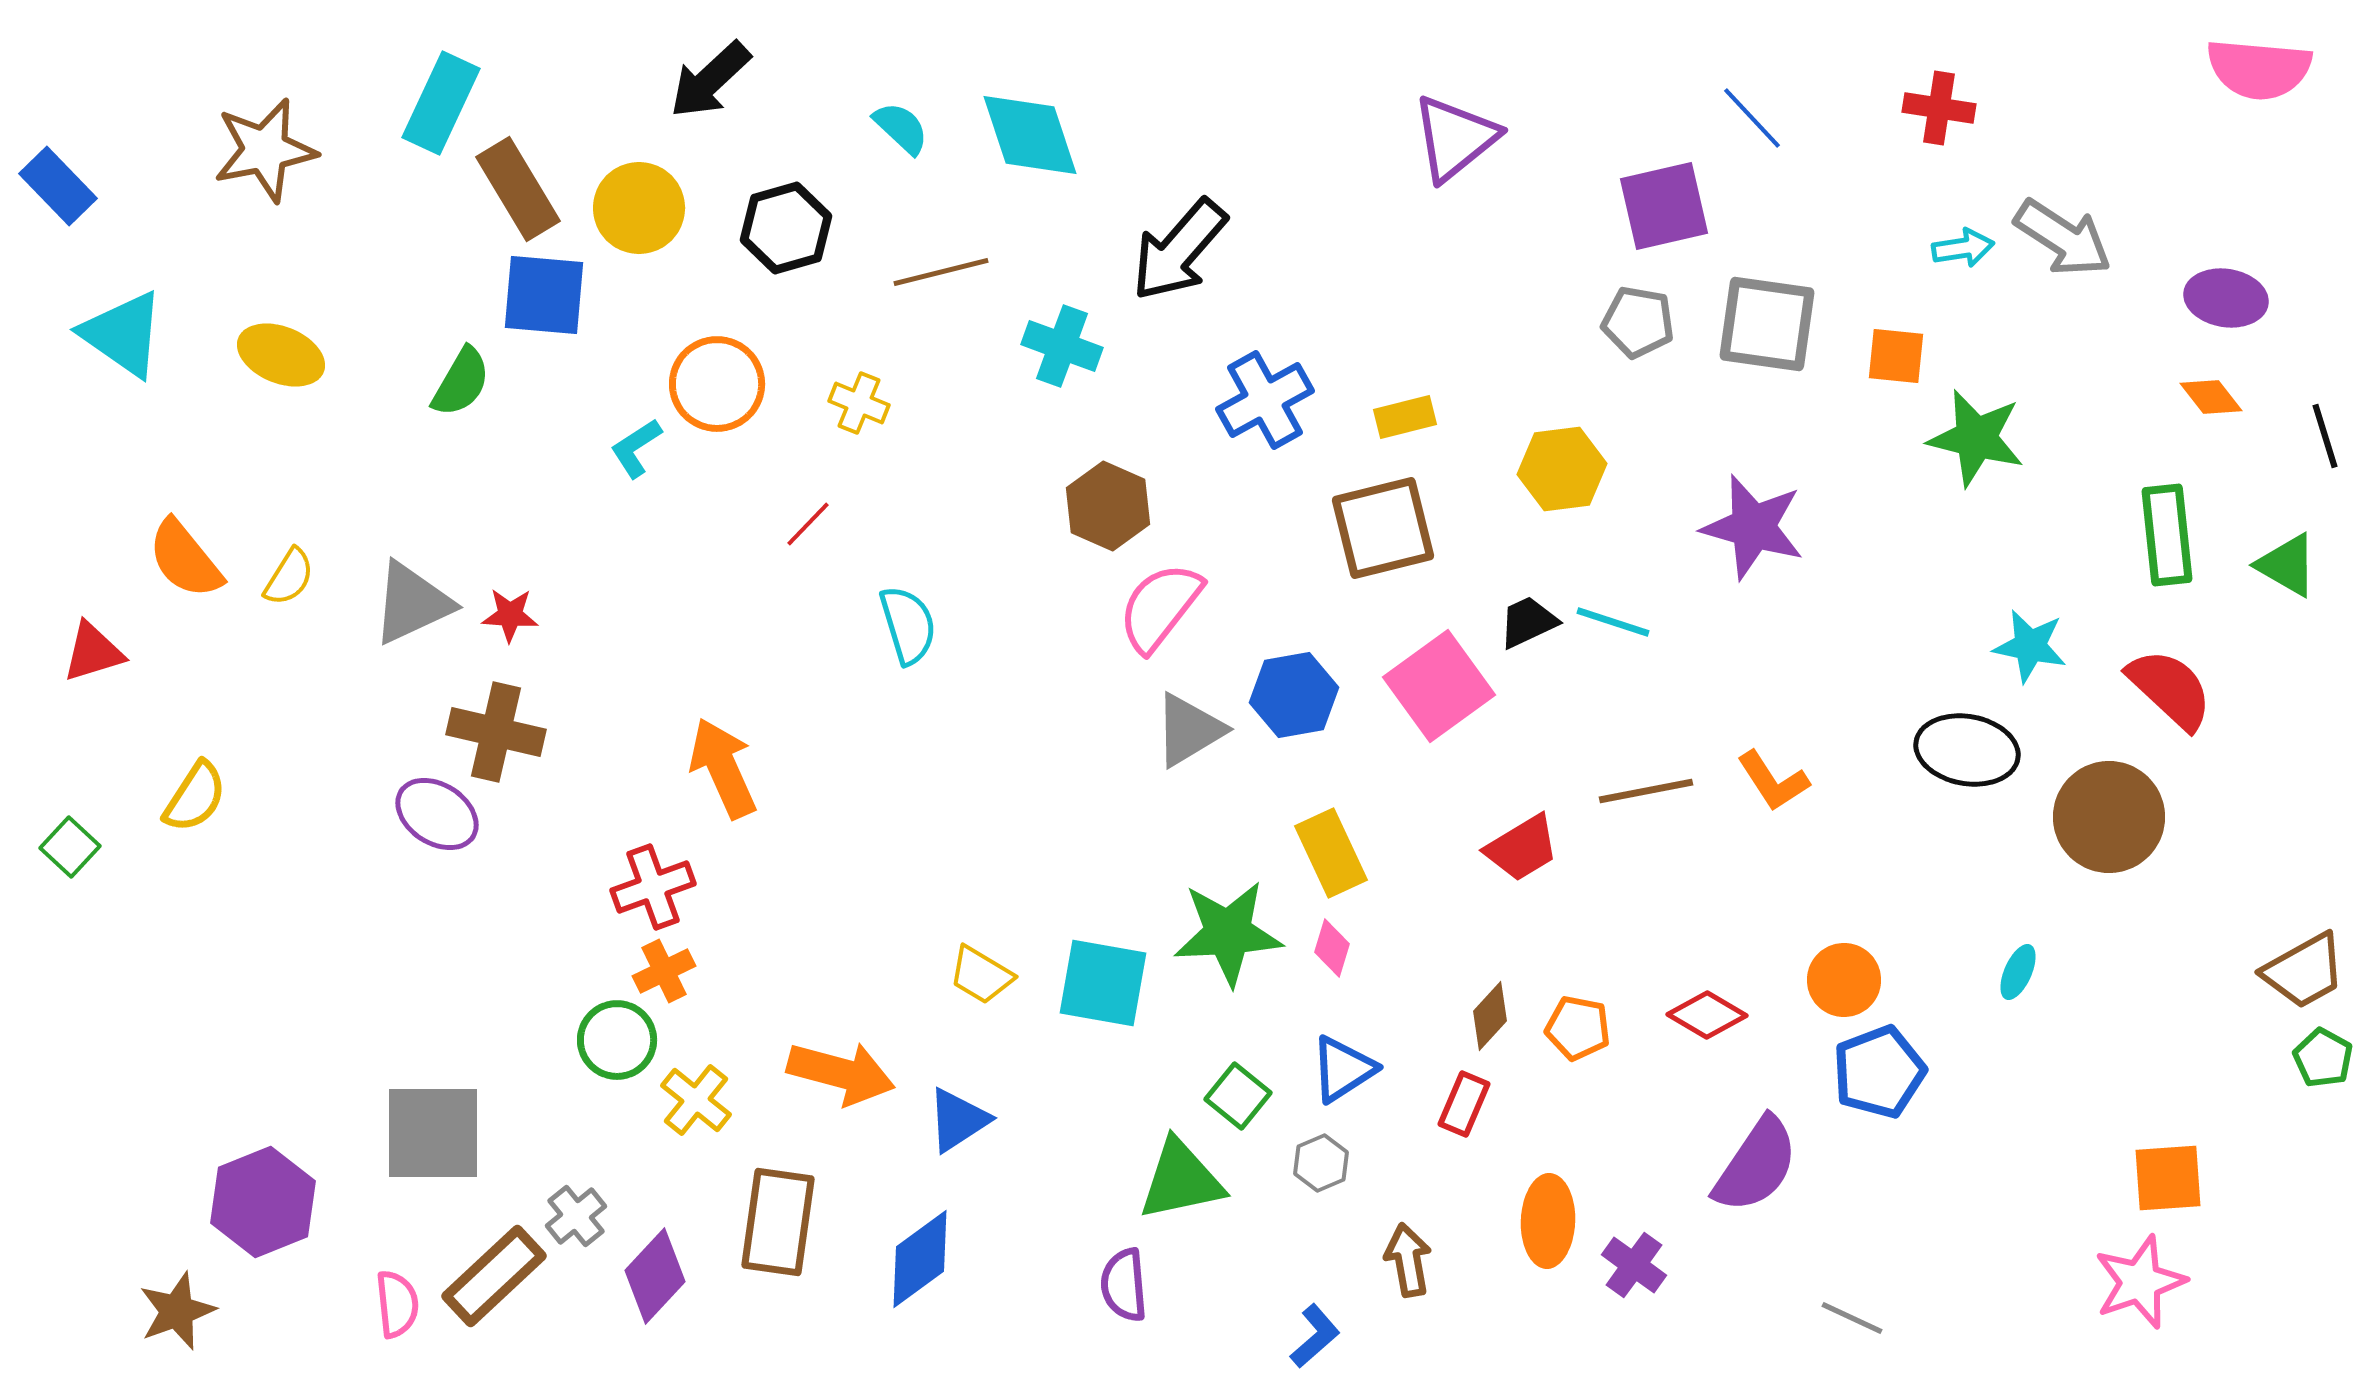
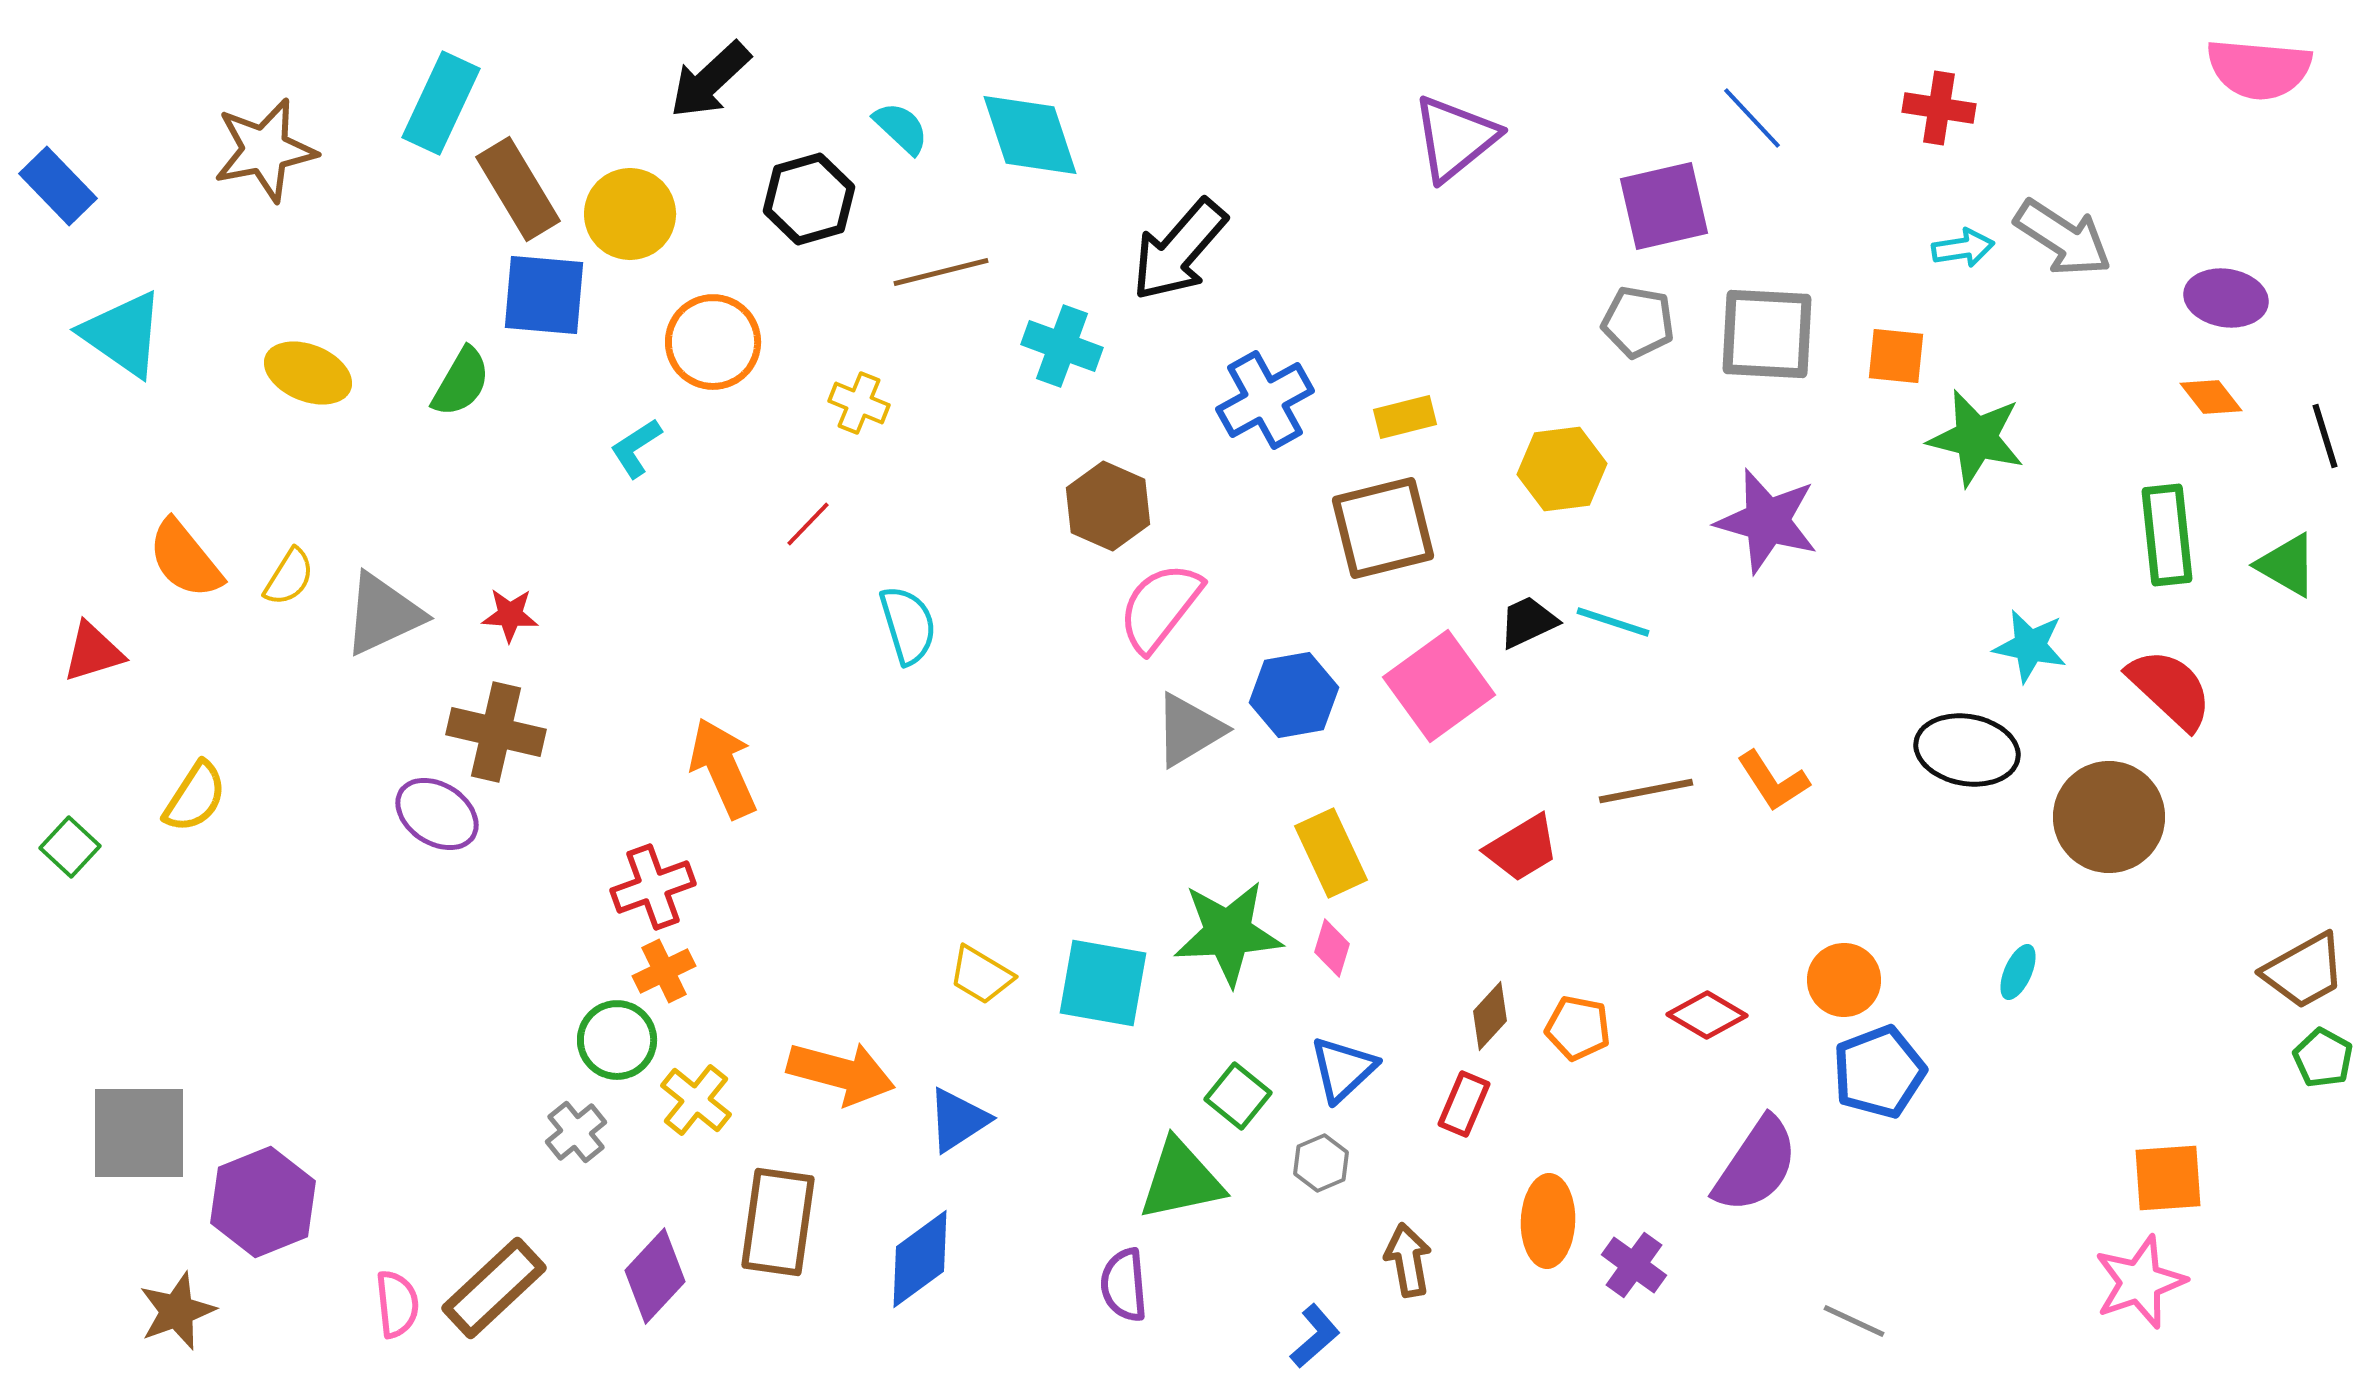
yellow circle at (639, 208): moved 9 px left, 6 px down
black hexagon at (786, 228): moved 23 px right, 29 px up
gray square at (1767, 324): moved 10 px down; rotated 5 degrees counterclockwise
yellow ellipse at (281, 355): moved 27 px right, 18 px down
orange circle at (717, 384): moved 4 px left, 42 px up
purple star at (1753, 527): moved 14 px right, 6 px up
gray triangle at (412, 603): moved 29 px left, 11 px down
blue triangle at (1343, 1069): rotated 10 degrees counterclockwise
gray square at (433, 1133): moved 294 px left
gray cross at (576, 1216): moved 84 px up
brown rectangle at (494, 1276): moved 12 px down
gray line at (1852, 1318): moved 2 px right, 3 px down
